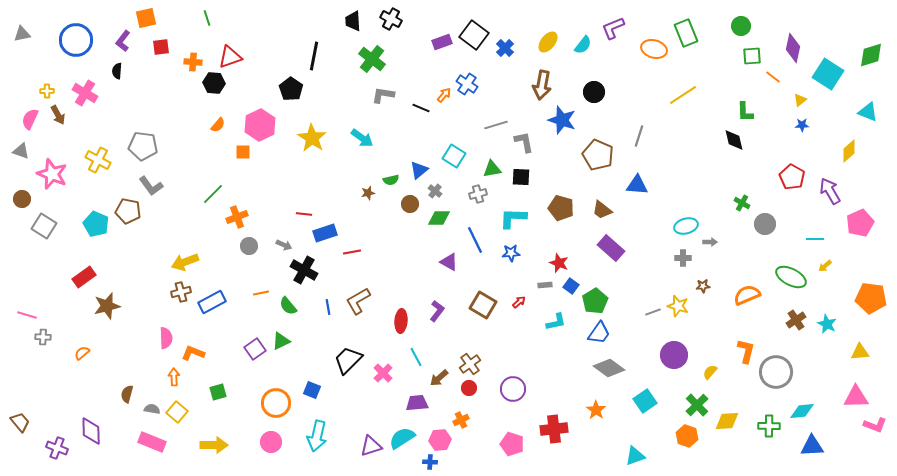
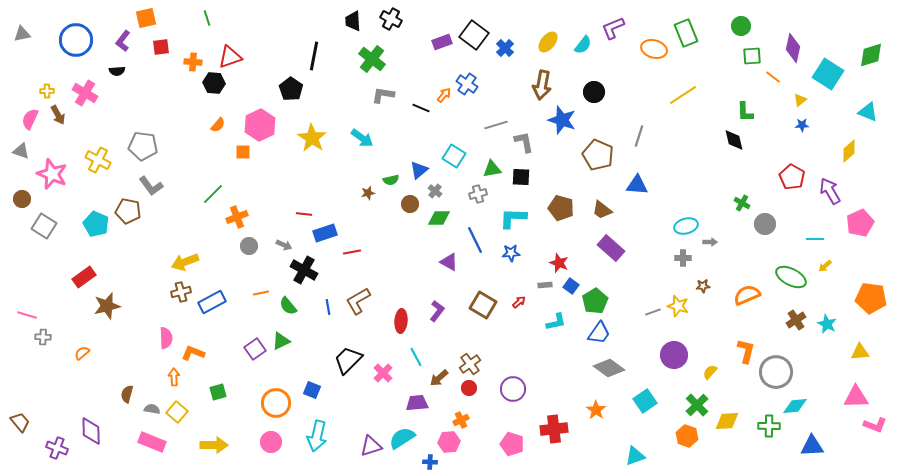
black semicircle at (117, 71): rotated 98 degrees counterclockwise
cyan diamond at (802, 411): moved 7 px left, 5 px up
pink hexagon at (440, 440): moved 9 px right, 2 px down
